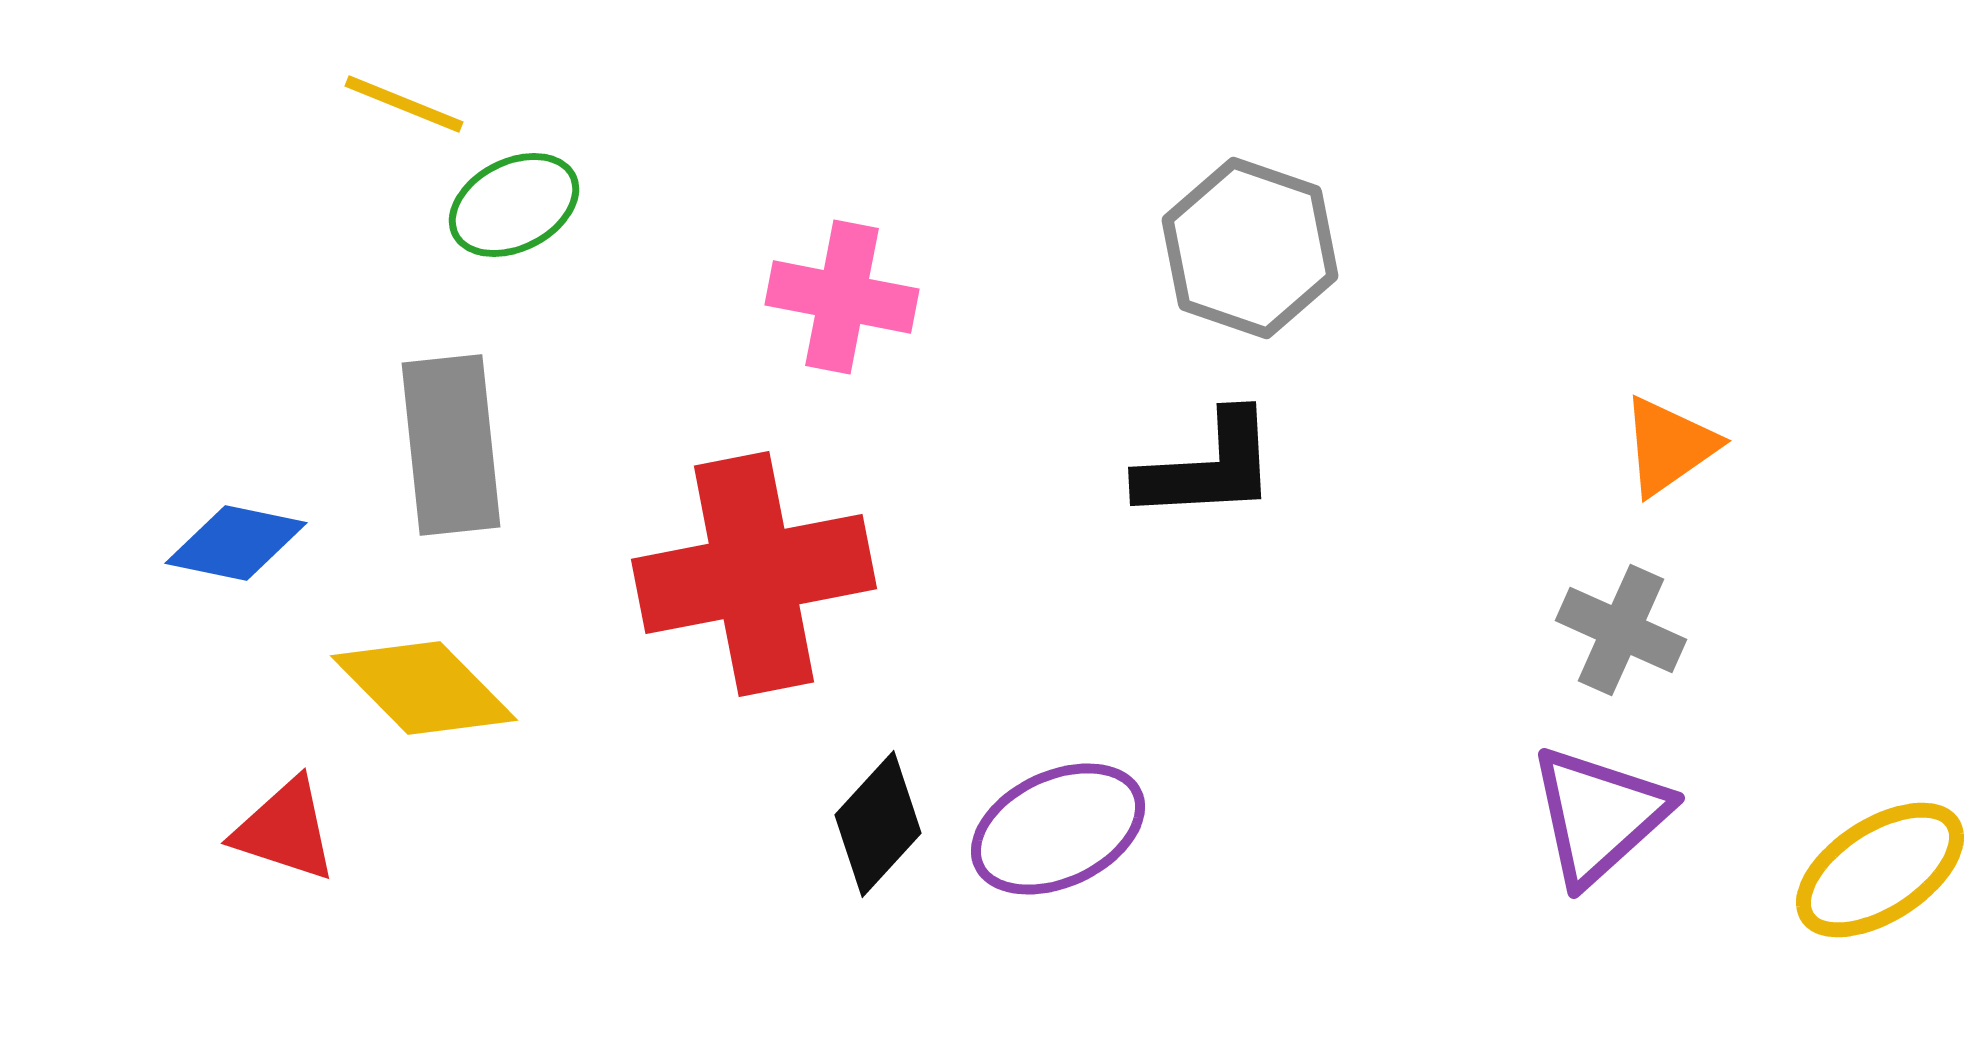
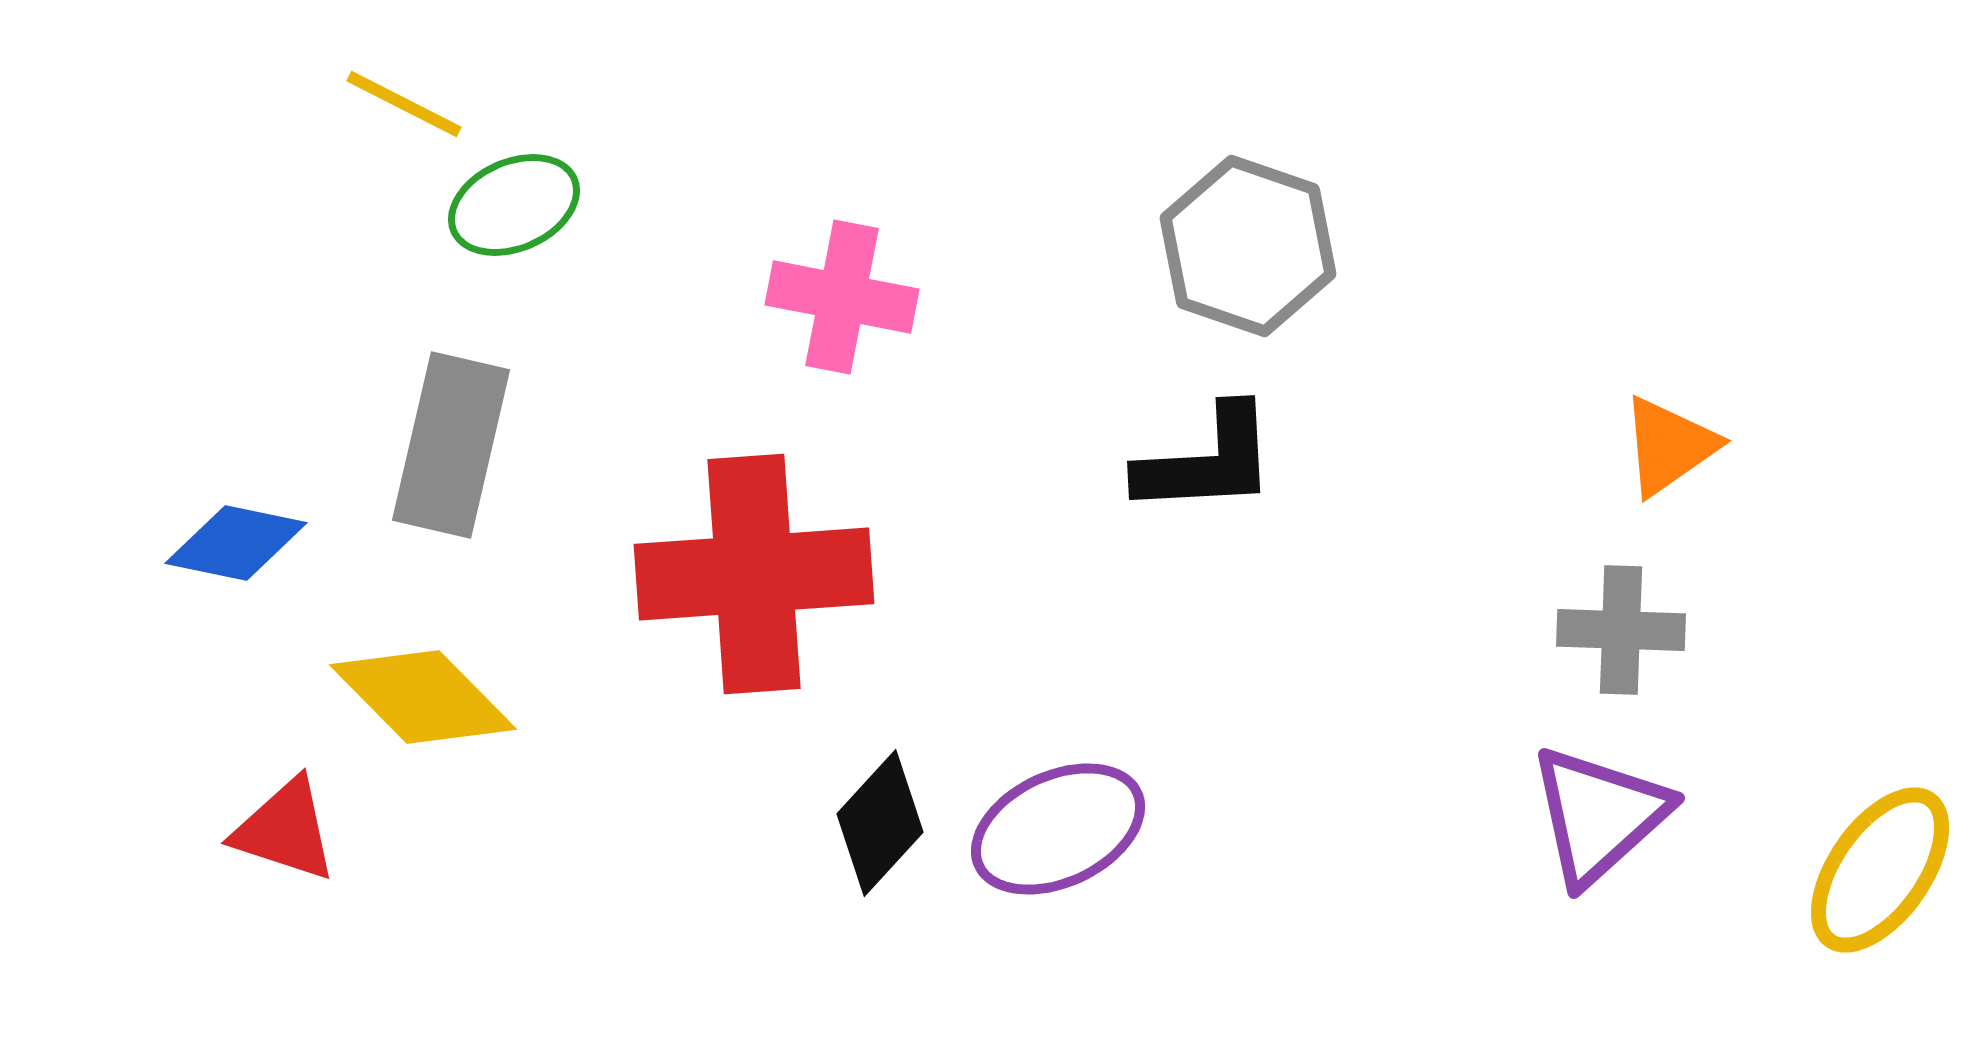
yellow line: rotated 5 degrees clockwise
green ellipse: rotated 3 degrees clockwise
gray hexagon: moved 2 px left, 2 px up
gray rectangle: rotated 19 degrees clockwise
black L-shape: moved 1 px left, 6 px up
red cross: rotated 7 degrees clockwise
gray cross: rotated 22 degrees counterclockwise
yellow diamond: moved 1 px left, 9 px down
black diamond: moved 2 px right, 1 px up
yellow ellipse: rotated 22 degrees counterclockwise
